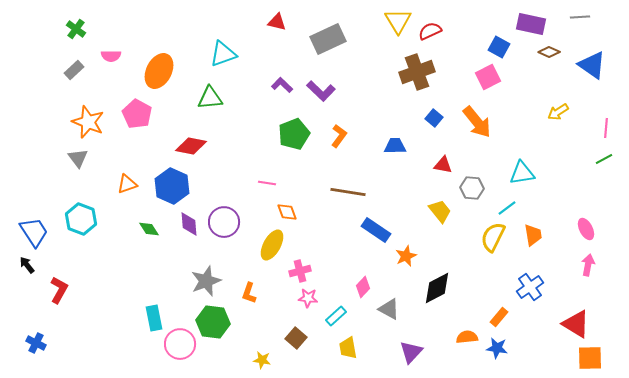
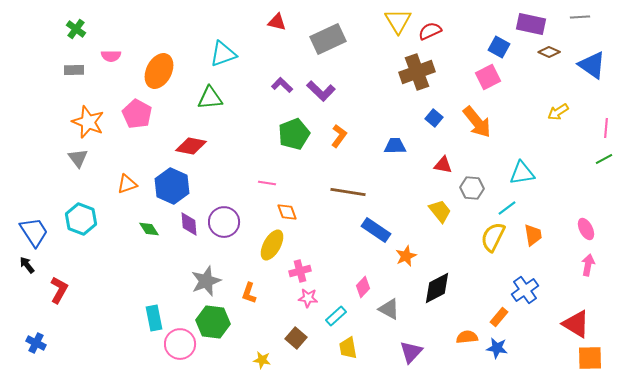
gray rectangle at (74, 70): rotated 42 degrees clockwise
blue cross at (530, 287): moved 5 px left, 3 px down
